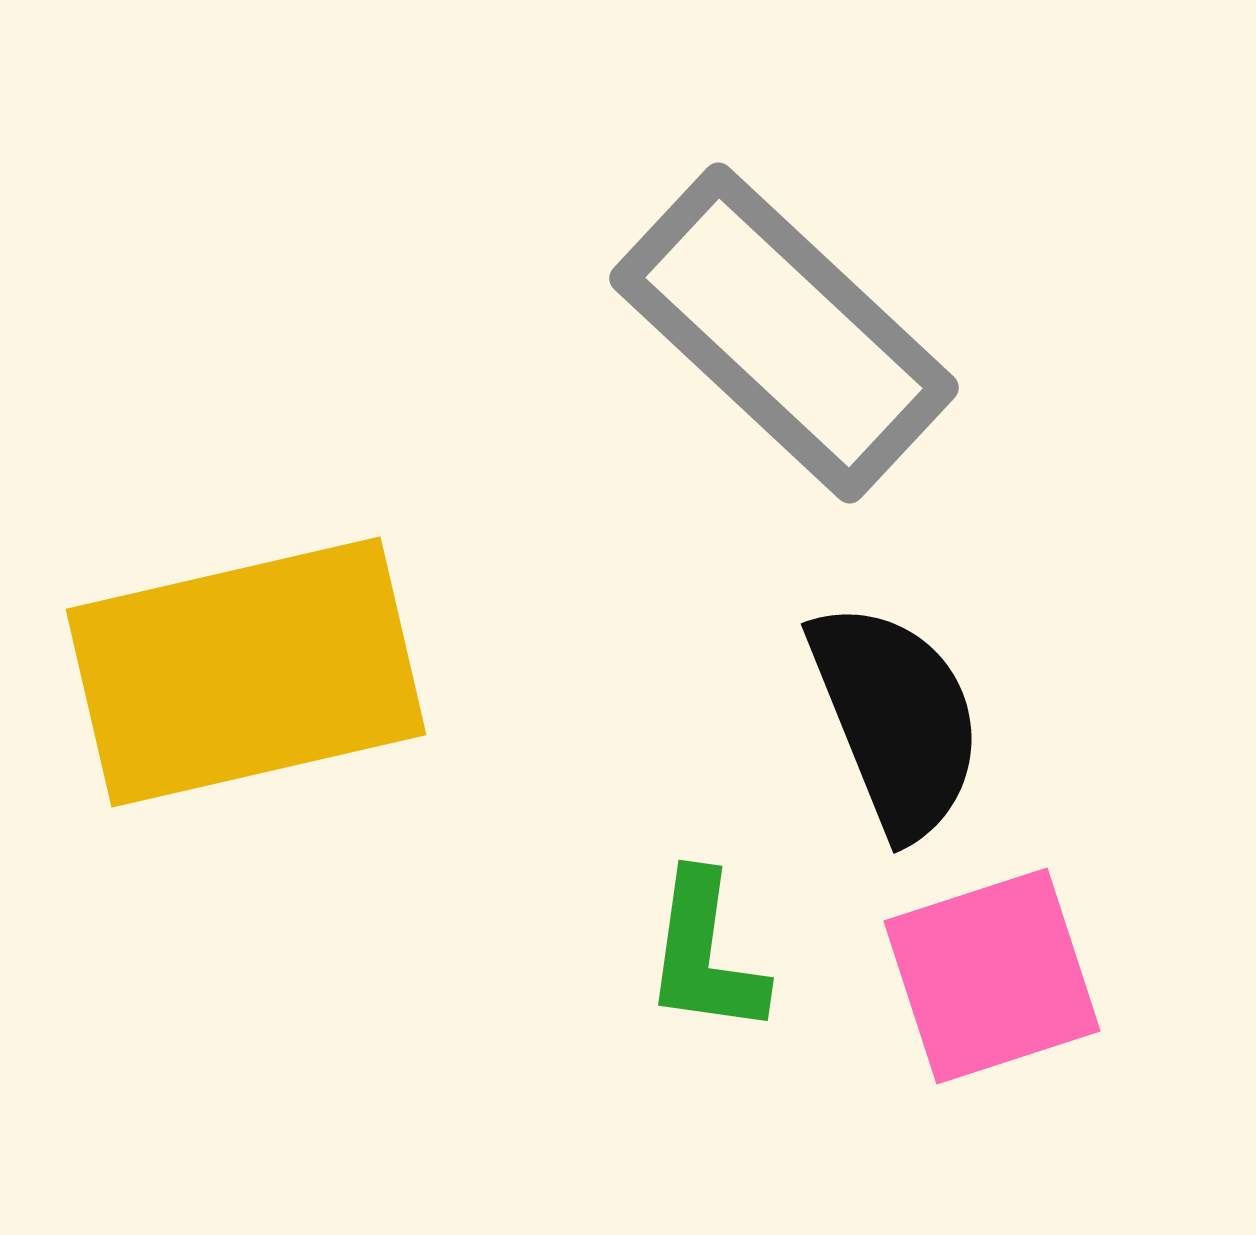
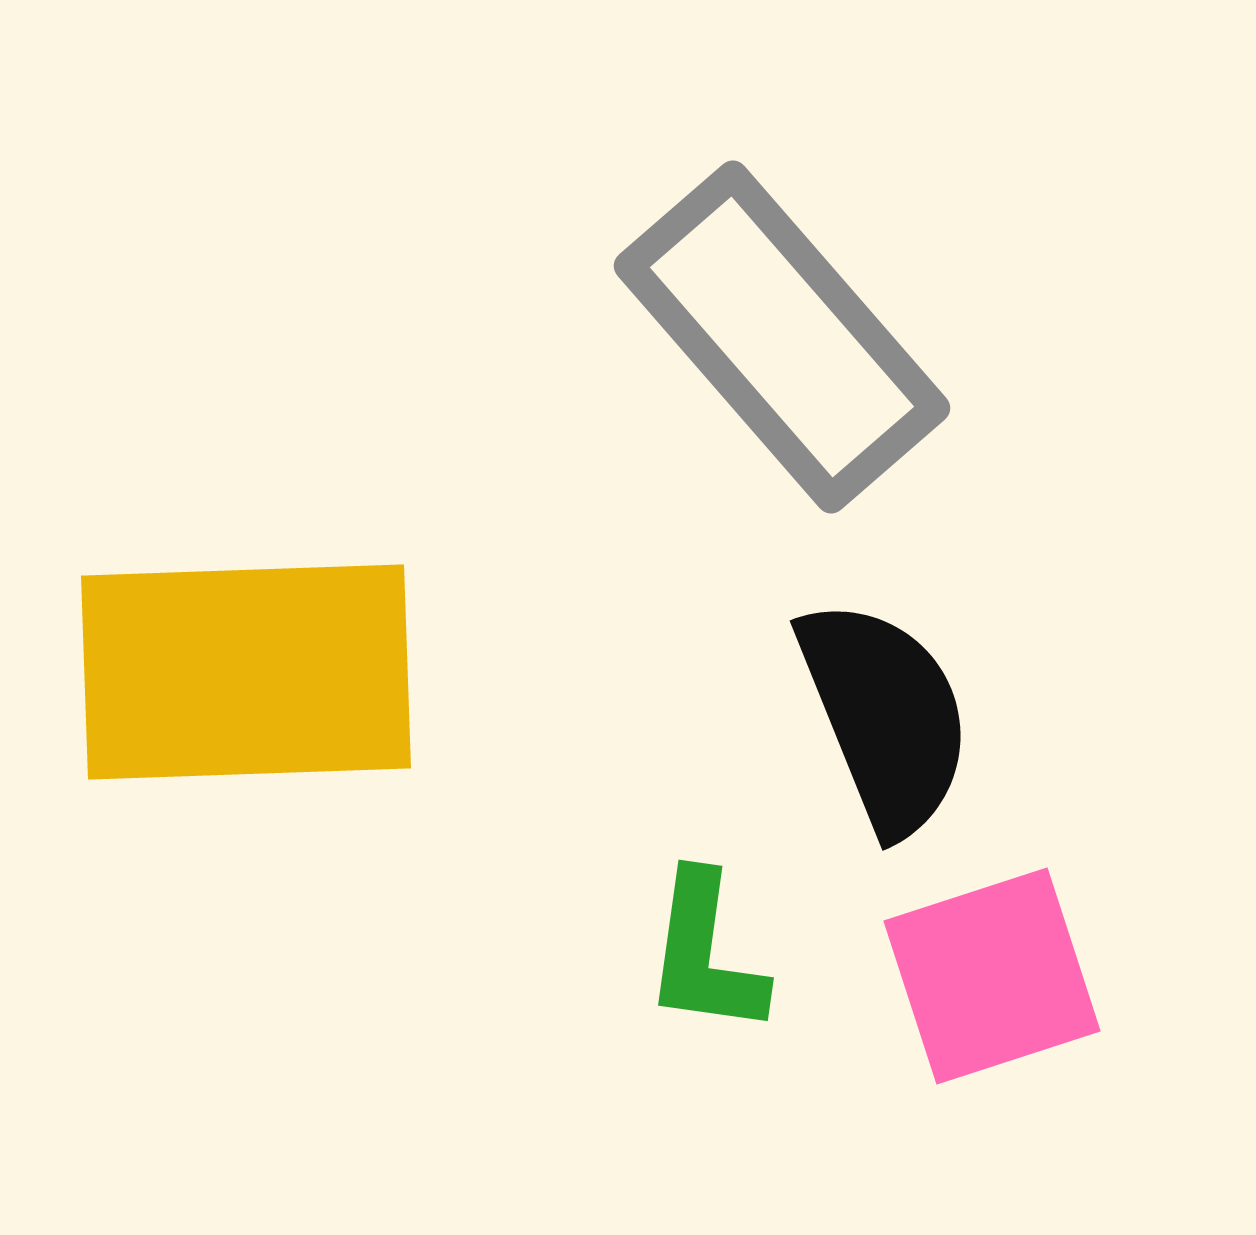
gray rectangle: moved 2 px left, 4 px down; rotated 6 degrees clockwise
yellow rectangle: rotated 11 degrees clockwise
black semicircle: moved 11 px left, 3 px up
